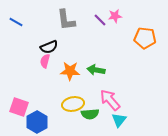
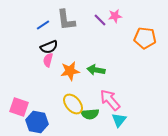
blue line: moved 27 px right, 3 px down; rotated 64 degrees counterclockwise
pink semicircle: moved 3 px right, 1 px up
orange star: rotated 12 degrees counterclockwise
yellow ellipse: rotated 60 degrees clockwise
blue hexagon: rotated 20 degrees counterclockwise
